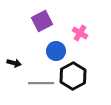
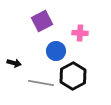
pink cross: rotated 28 degrees counterclockwise
gray line: rotated 10 degrees clockwise
